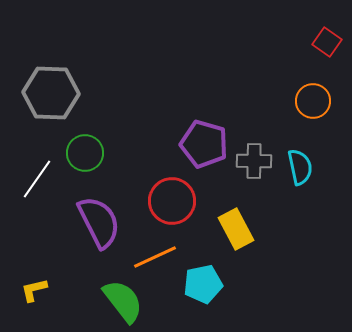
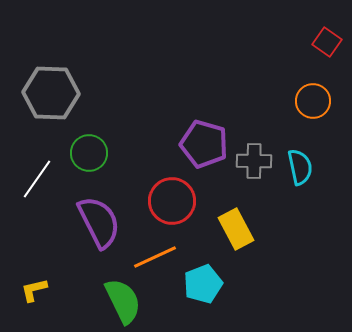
green circle: moved 4 px right
cyan pentagon: rotated 9 degrees counterclockwise
green semicircle: rotated 12 degrees clockwise
